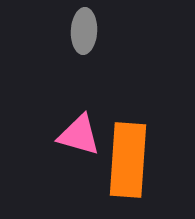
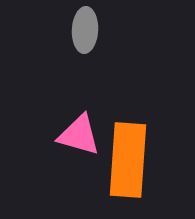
gray ellipse: moved 1 px right, 1 px up
